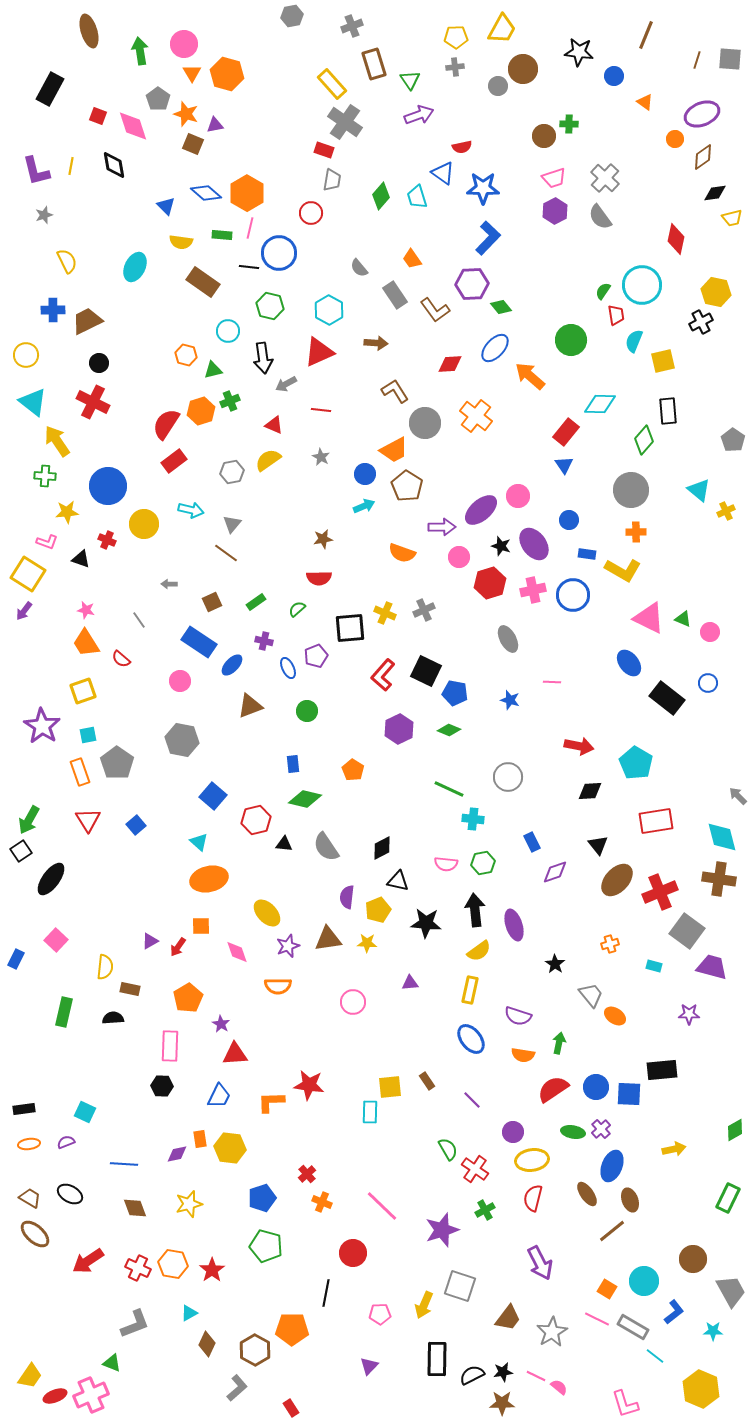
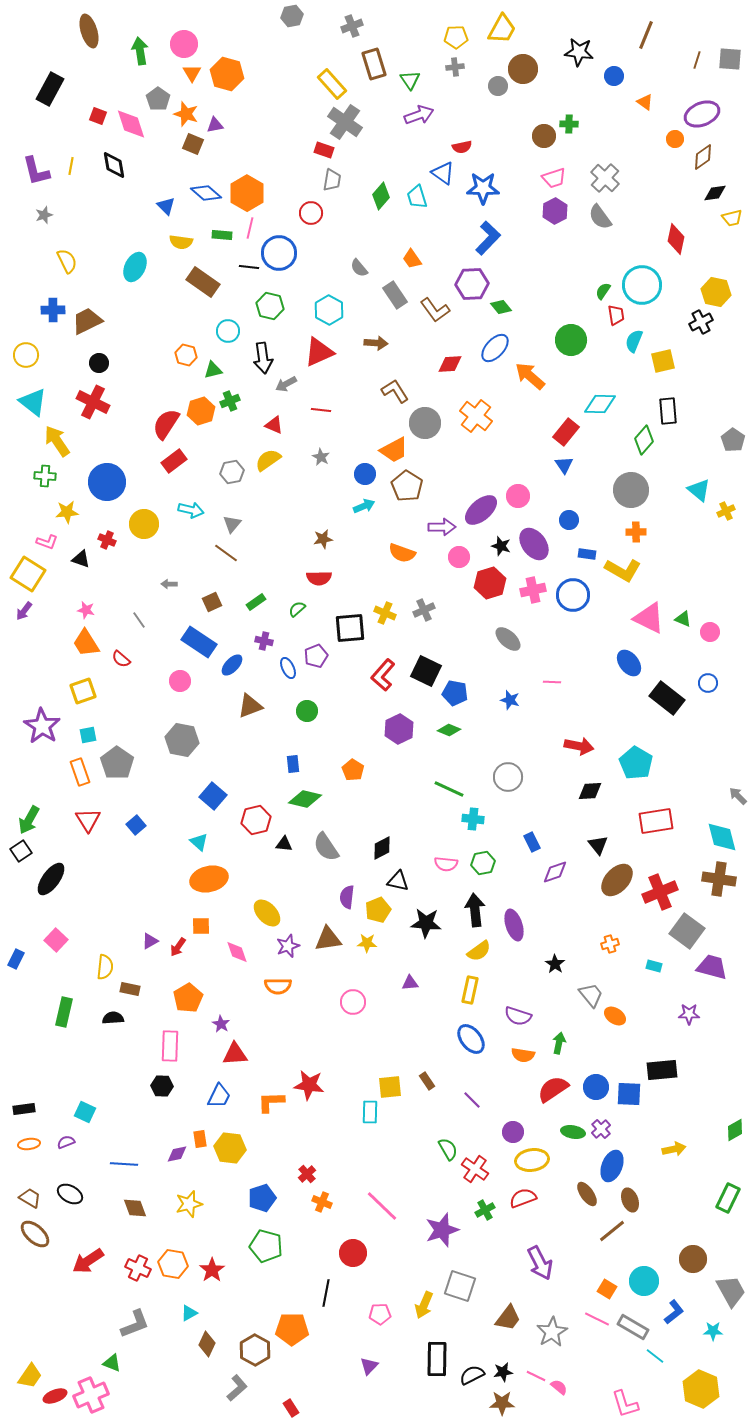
pink diamond at (133, 126): moved 2 px left, 2 px up
blue circle at (108, 486): moved 1 px left, 4 px up
gray ellipse at (508, 639): rotated 20 degrees counterclockwise
red semicircle at (533, 1198): moved 10 px left; rotated 56 degrees clockwise
